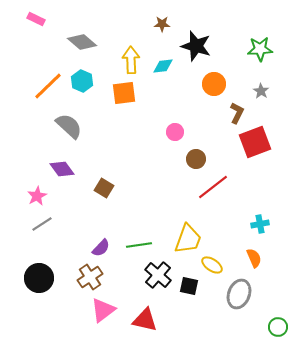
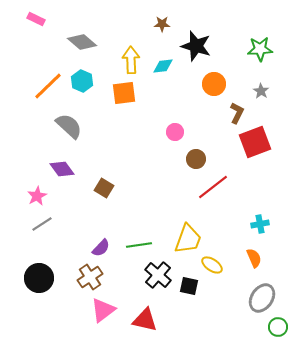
gray ellipse: moved 23 px right, 4 px down; rotated 12 degrees clockwise
